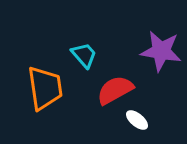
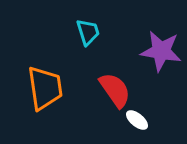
cyan trapezoid: moved 4 px right, 23 px up; rotated 24 degrees clockwise
red semicircle: rotated 84 degrees clockwise
